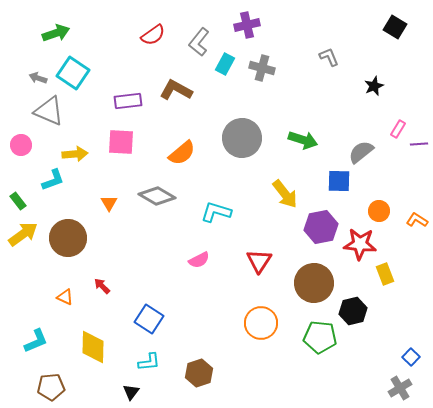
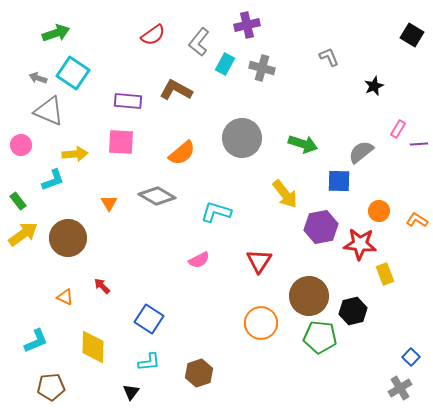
black square at (395, 27): moved 17 px right, 8 px down
purple rectangle at (128, 101): rotated 12 degrees clockwise
green arrow at (303, 140): moved 4 px down
brown circle at (314, 283): moved 5 px left, 13 px down
